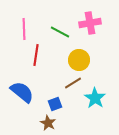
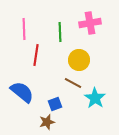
green line: rotated 60 degrees clockwise
brown line: rotated 60 degrees clockwise
brown star: moved 1 px left, 1 px up; rotated 28 degrees clockwise
